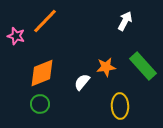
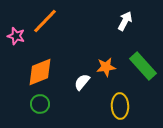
orange diamond: moved 2 px left, 1 px up
